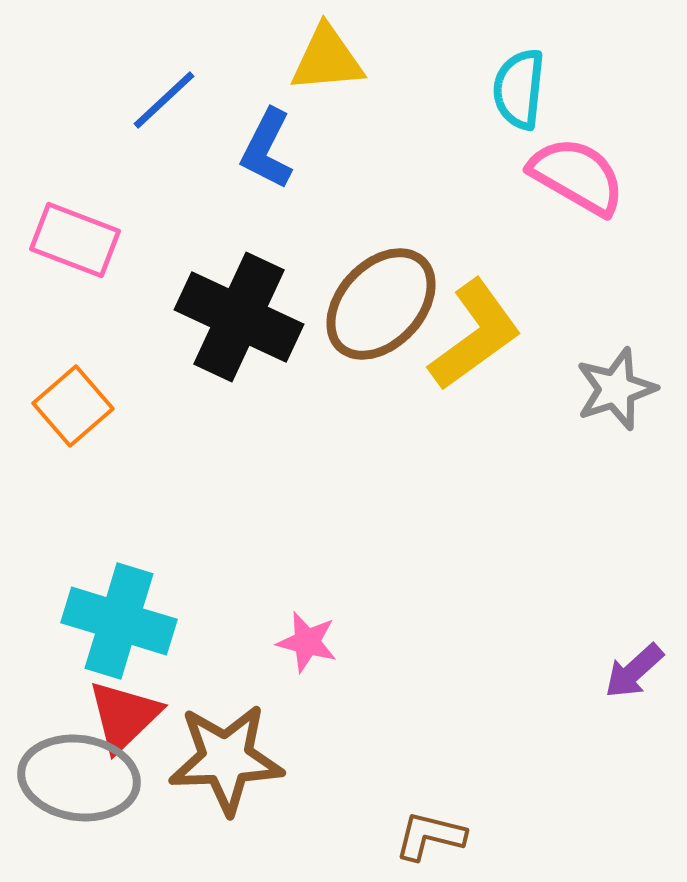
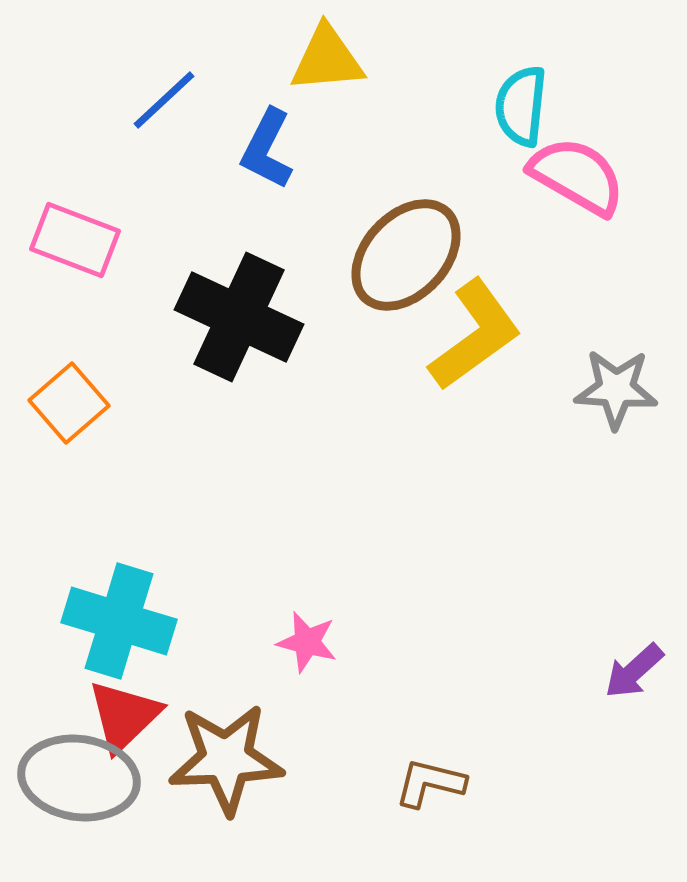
cyan semicircle: moved 2 px right, 17 px down
brown ellipse: moved 25 px right, 49 px up
gray star: rotated 22 degrees clockwise
orange square: moved 4 px left, 3 px up
brown L-shape: moved 53 px up
